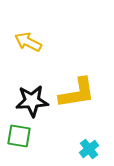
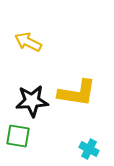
yellow L-shape: rotated 18 degrees clockwise
green square: moved 1 px left
cyan cross: rotated 24 degrees counterclockwise
